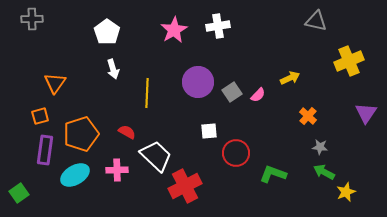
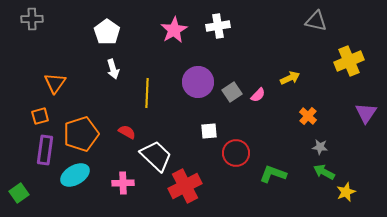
pink cross: moved 6 px right, 13 px down
